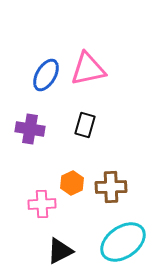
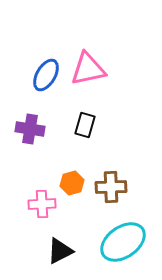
orange hexagon: rotated 10 degrees clockwise
